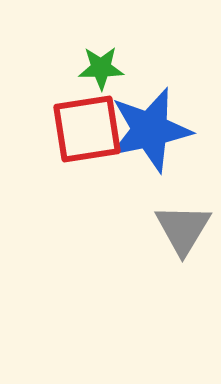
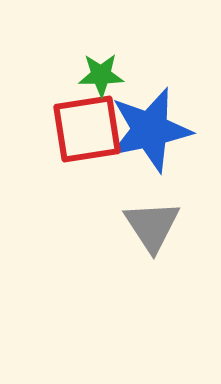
green star: moved 7 px down
gray triangle: moved 31 px left, 3 px up; rotated 4 degrees counterclockwise
